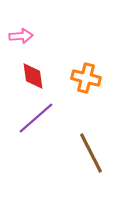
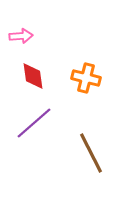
purple line: moved 2 px left, 5 px down
